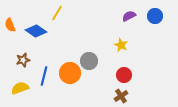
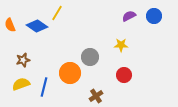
blue circle: moved 1 px left
blue diamond: moved 1 px right, 5 px up
yellow star: rotated 24 degrees counterclockwise
gray circle: moved 1 px right, 4 px up
blue line: moved 11 px down
yellow semicircle: moved 1 px right, 4 px up
brown cross: moved 25 px left
